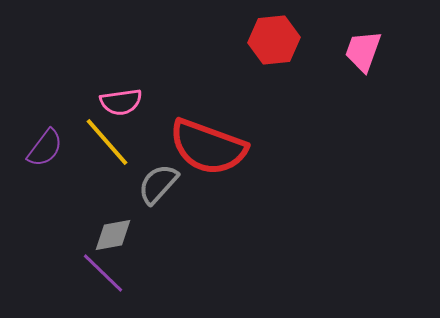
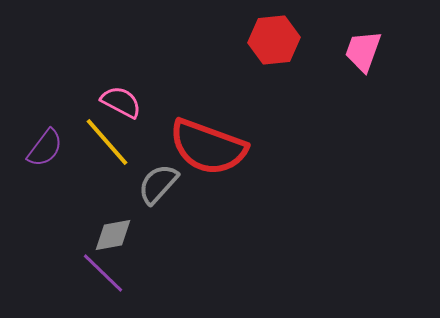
pink semicircle: rotated 144 degrees counterclockwise
